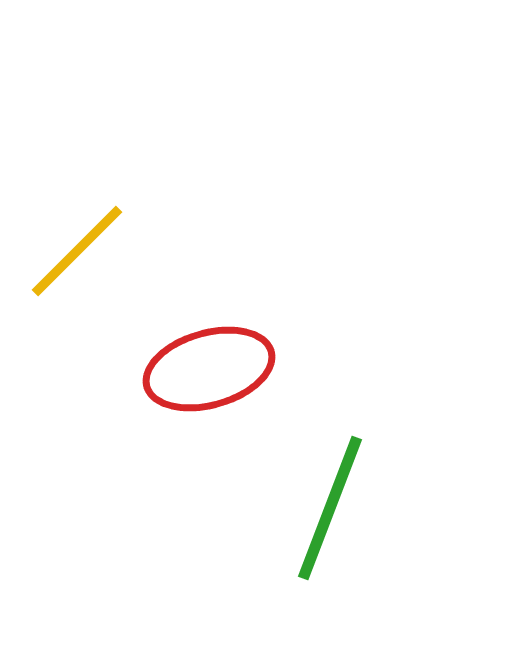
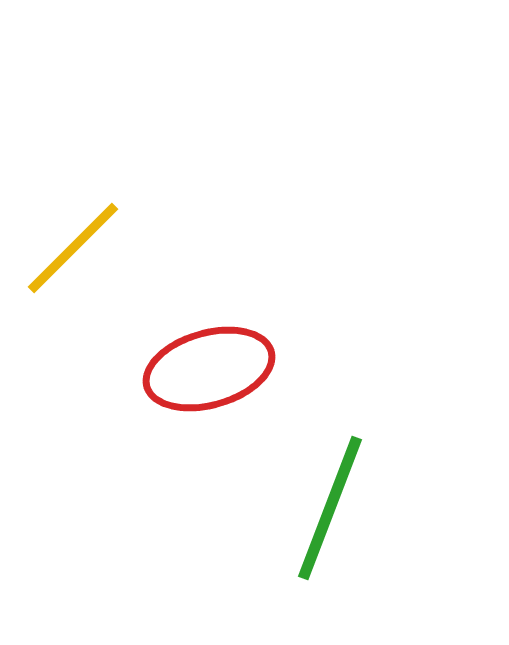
yellow line: moved 4 px left, 3 px up
